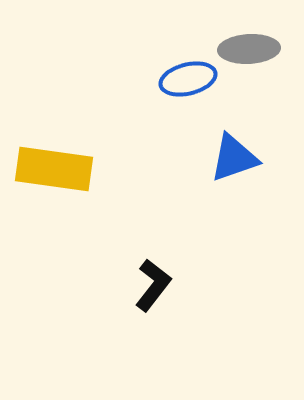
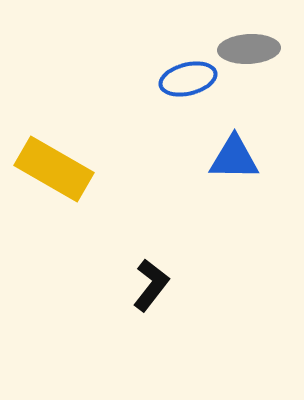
blue triangle: rotated 20 degrees clockwise
yellow rectangle: rotated 22 degrees clockwise
black L-shape: moved 2 px left
